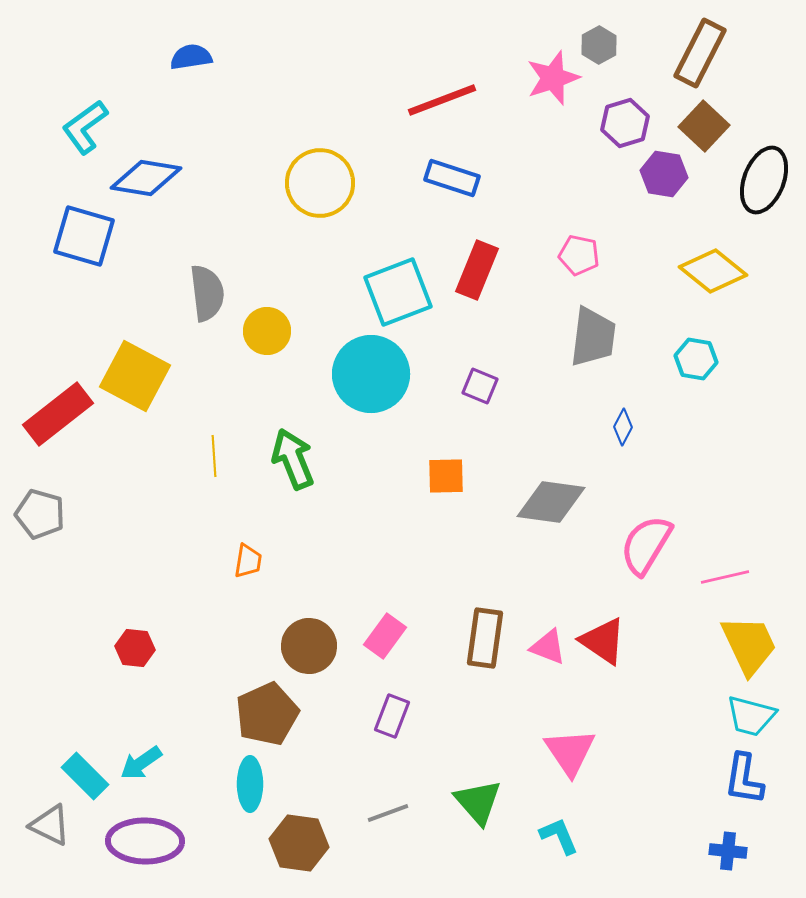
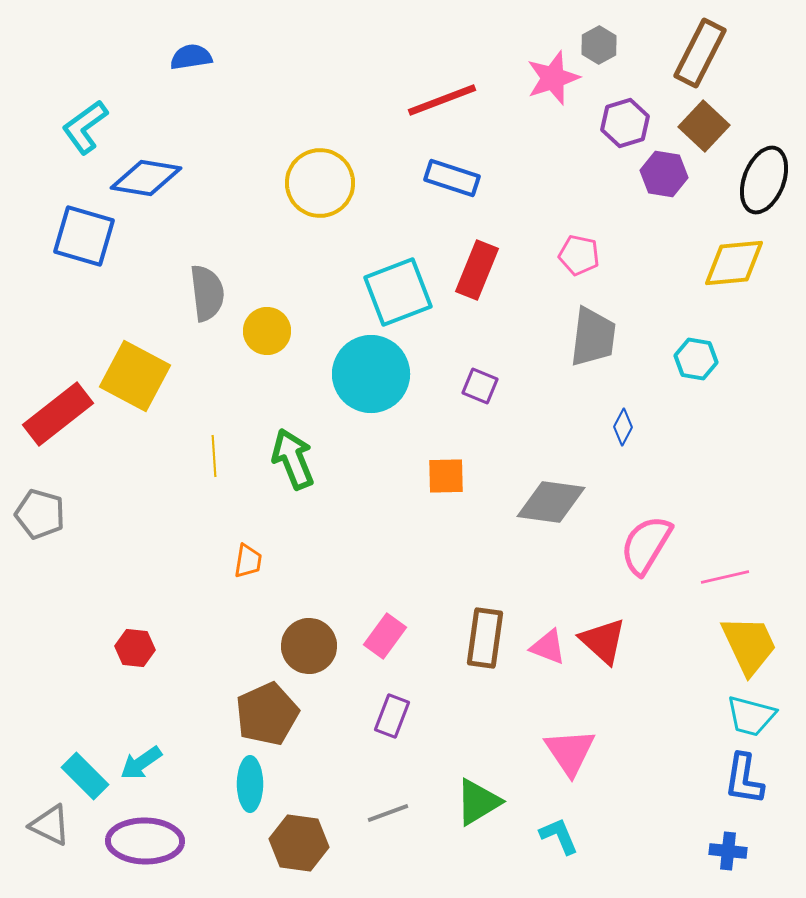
yellow diamond at (713, 271): moved 21 px right, 8 px up; rotated 44 degrees counterclockwise
red triangle at (603, 641): rotated 8 degrees clockwise
green triangle at (478, 802): rotated 40 degrees clockwise
